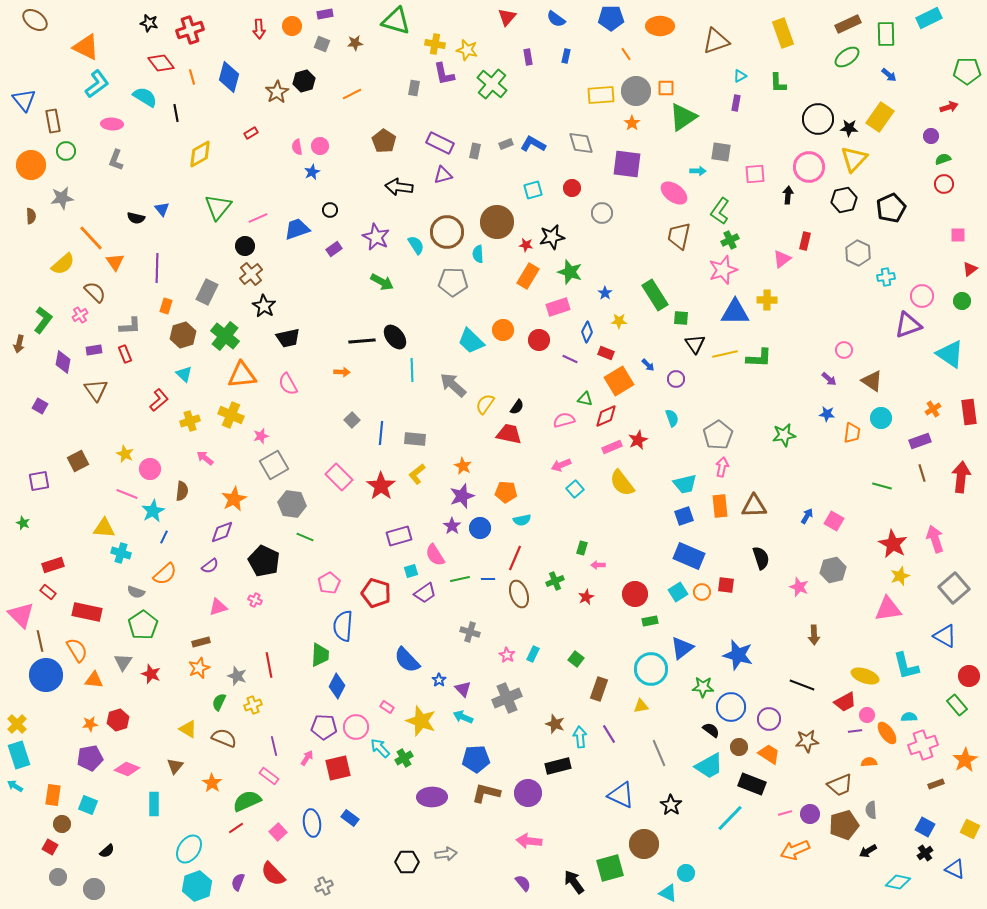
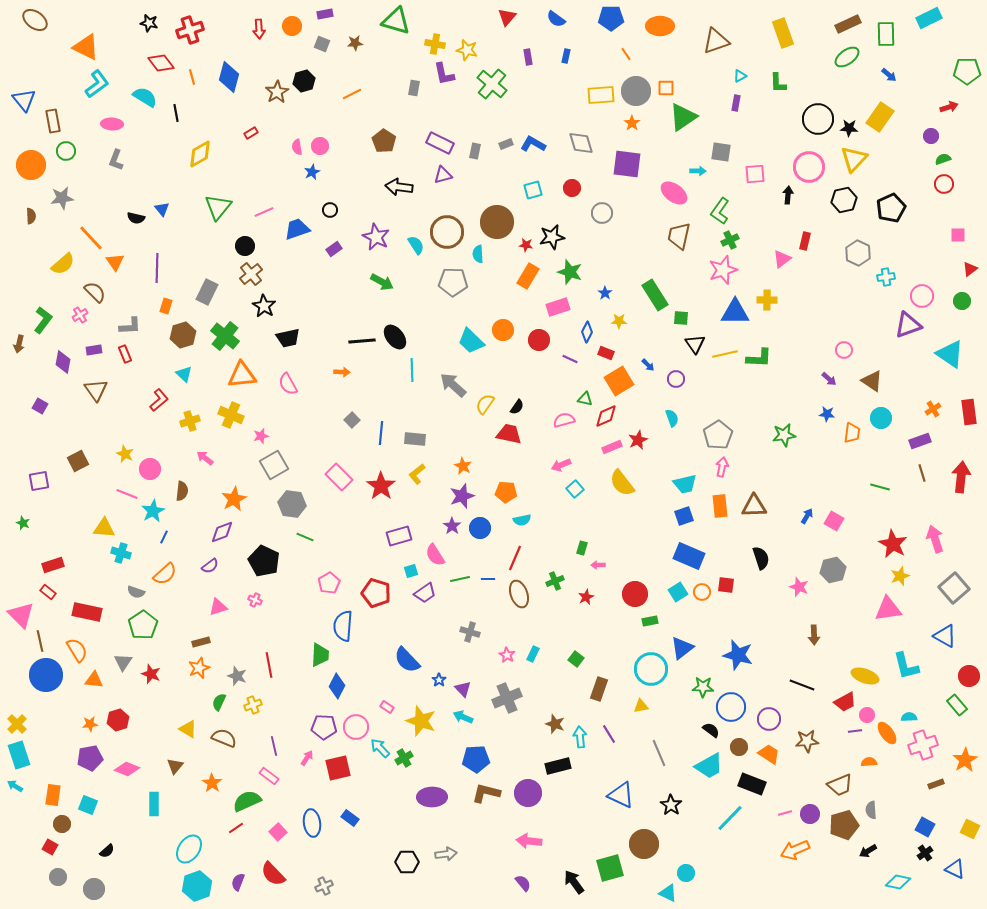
pink line at (258, 218): moved 6 px right, 6 px up
green line at (882, 486): moved 2 px left, 1 px down
